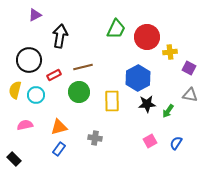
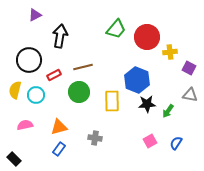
green trapezoid: rotated 15 degrees clockwise
blue hexagon: moved 1 px left, 2 px down; rotated 10 degrees counterclockwise
